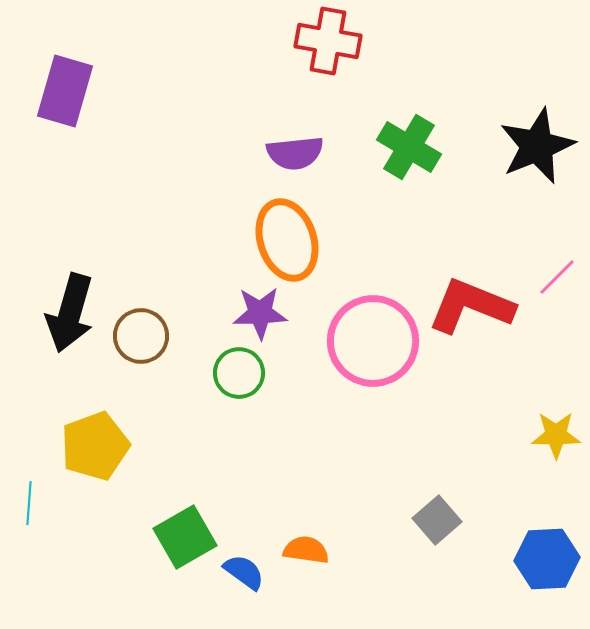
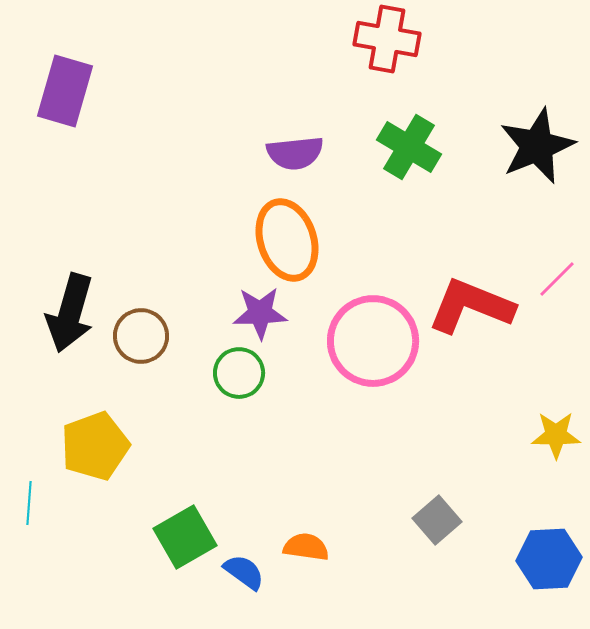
red cross: moved 59 px right, 2 px up
pink line: moved 2 px down
orange semicircle: moved 3 px up
blue hexagon: moved 2 px right
